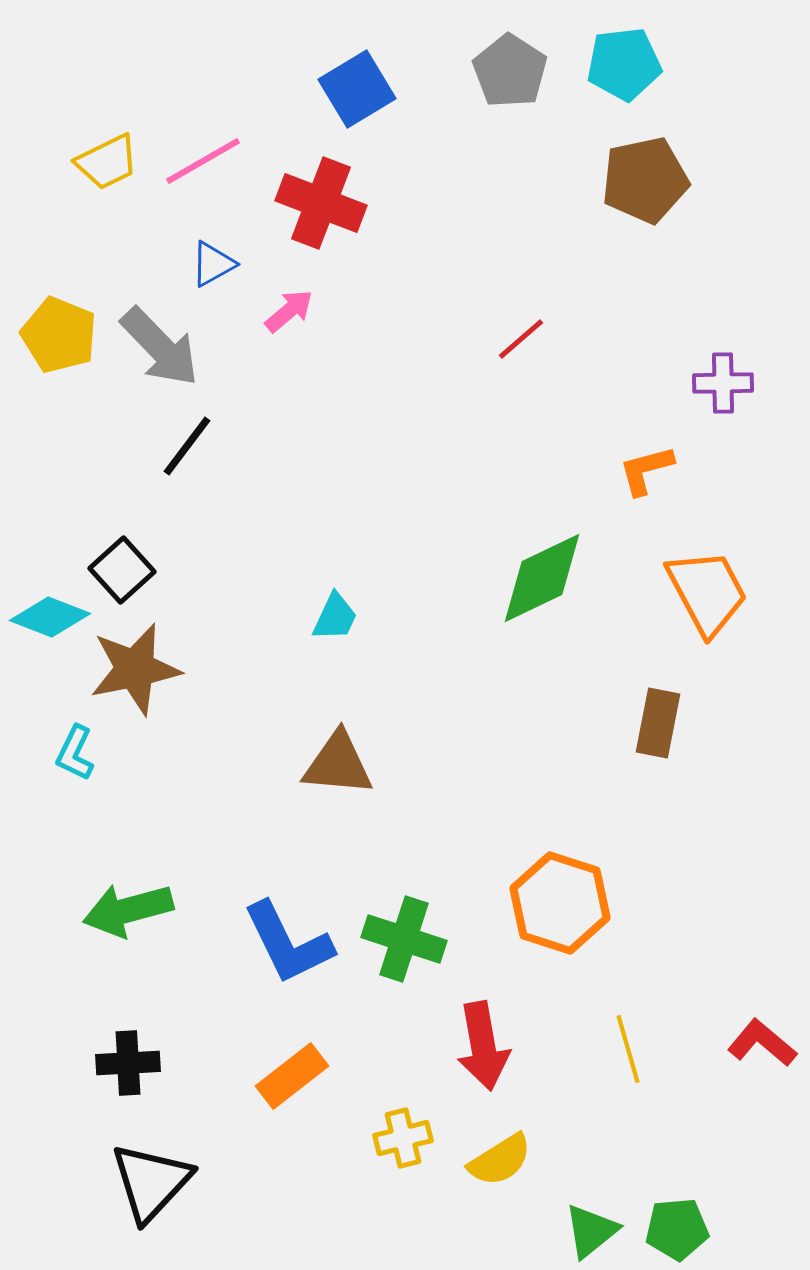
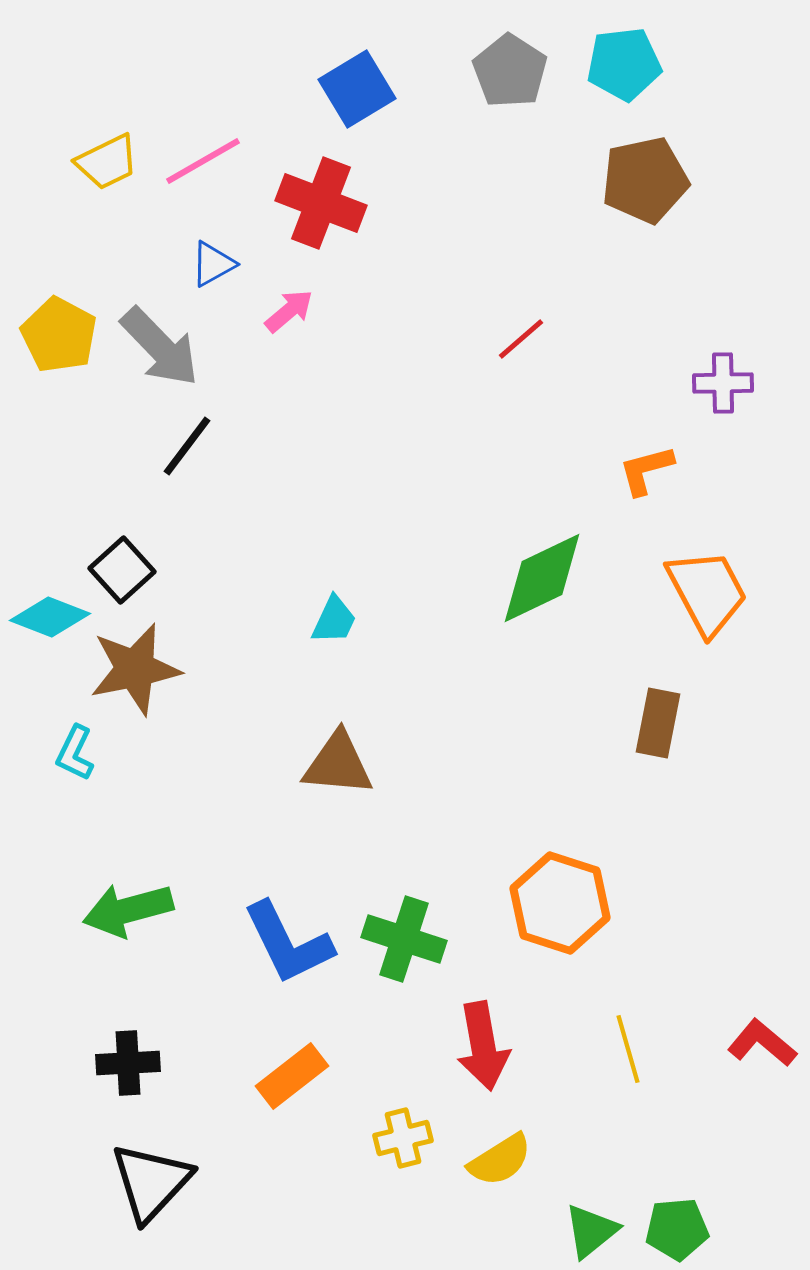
yellow pentagon: rotated 6 degrees clockwise
cyan trapezoid: moved 1 px left, 3 px down
